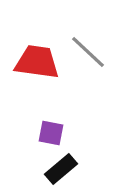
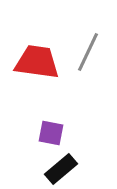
gray line: rotated 72 degrees clockwise
